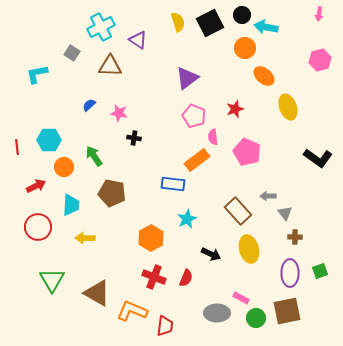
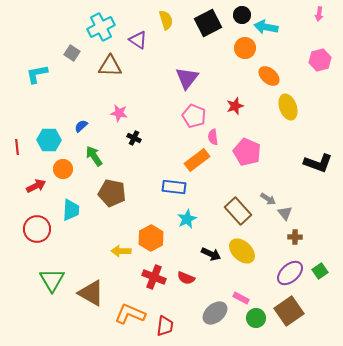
yellow semicircle at (178, 22): moved 12 px left, 2 px up
black square at (210, 23): moved 2 px left
orange ellipse at (264, 76): moved 5 px right
purple triangle at (187, 78): rotated 15 degrees counterclockwise
blue semicircle at (89, 105): moved 8 px left, 21 px down
red star at (235, 109): moved 3 px up
black cross at (134, 138): rotated 16 degrees clockwise
black L-shape at (318, 158): moved 5 px down; rotated 16 degrees counterclockwise
orange circle at (64, 167): moved 1 px left, 2 px down
blue rectangle at (173, 184): moved 1 px right, 3 px down
gray arrow at (268, 196): moved 3 px down; rotated 147 degrees counterclockwise
cyan trapezoid at (71, 205): moved 5 px down
red circle at (38, 227): moved 1 px left, 2 px down
yellow arrow at (85, 238): moved 36 px right, 13 px down
yellow ellipse at (249, 249): moved 7 px left, 2 px down; rotated 32 degrees counterclockwise
green square at (320, 271): rotated 14 degrees counterclockwise
purple ellipse at (290, 273): rotated 48 degrees clockwise
red semicircle at (186, 278): rotated 90 degrees clockwise
brown triangle at (97, 293): moved 6 px left
orange L-shape at (132, 311): moved 2 px left, 3 px down
brown square at (287, 311): moved 2 px right; rotated 24 degrees counterclockwise
gray ellipse at (217, 313): moved 2 px left; rotated 40 degrees counterclockwise
